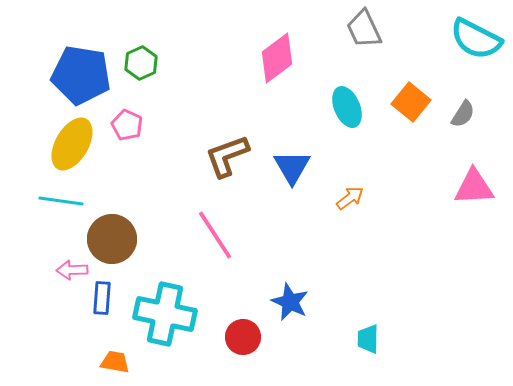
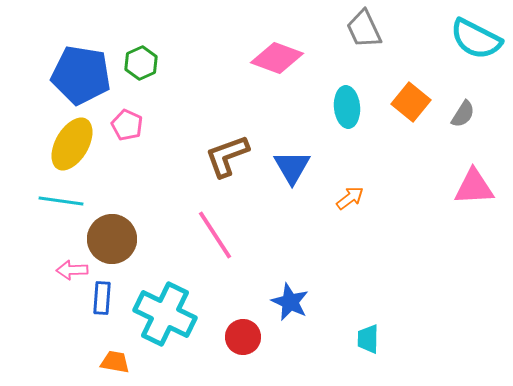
pink diamond: rotated 57 degrees clockwise
cyan ellipse: rotated 18 degrees clockwise
cyan cross: rotated 14 degrees clockwise
